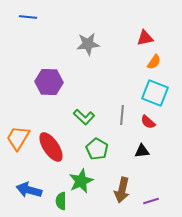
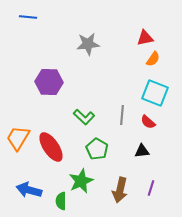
orange semicircle: moved 1 px left, 3 px up
brown arrow: moved 2 px left
purple line: moved 13 px up; rotated 56 degrees counterclockwise
